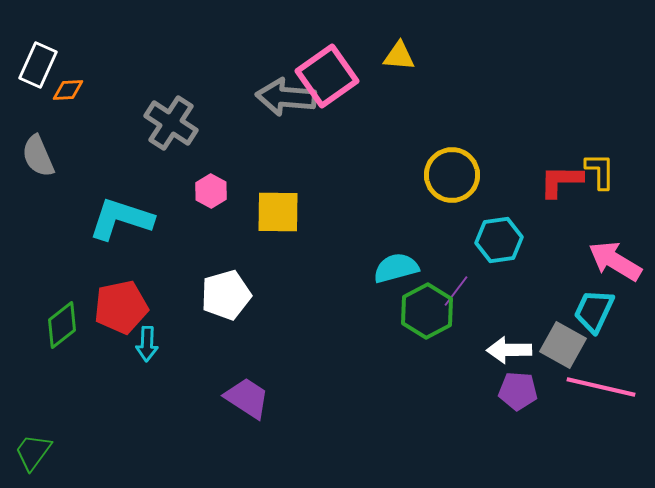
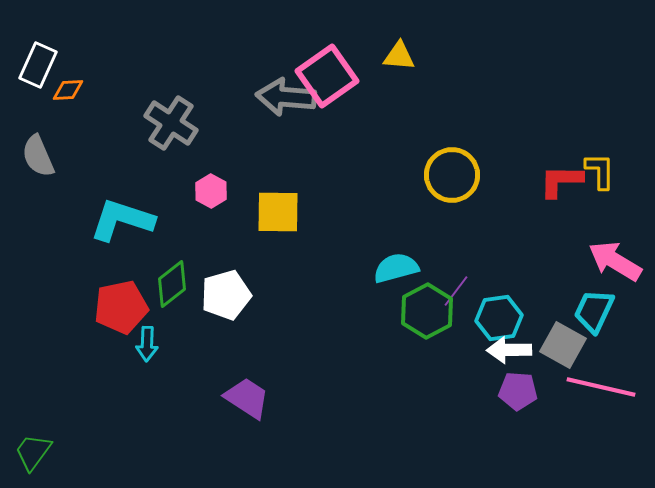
cyan L-shape: moved 1 px right, 1 px down
cyan hexagon: moved 78 px down
green diamond: moved 110 px right, 41 px up
